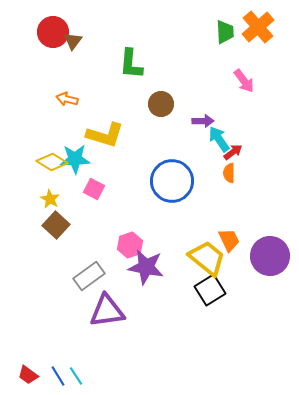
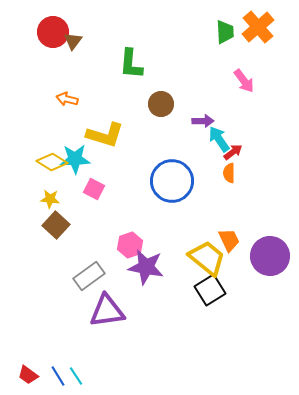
yellow star: rotated 24 degrees counterclockwise
